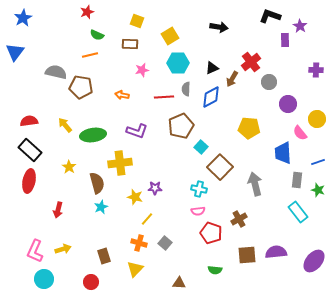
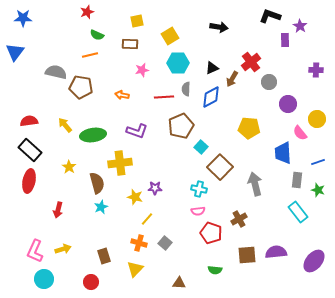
blue star at (23, 18): rotated 30 degrees clockwise
yellow square at (137, 21): rotated 32 degrees counterclockwise
